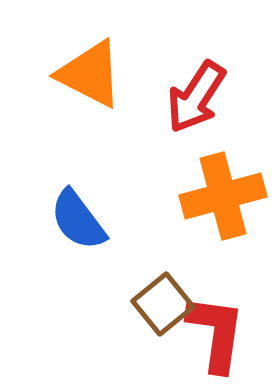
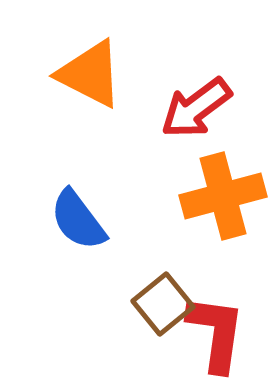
red arrow: moved 11 px down; rotated 20 degrees clockwise
